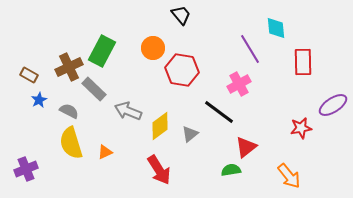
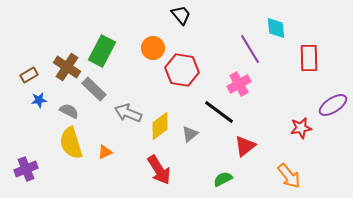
red rectangle: moved 6 px right, 4 px up
brown cross: moved 2 px left; rotated 32 degrees counterclockwise
brown rectangle: rotated 60 degrees counterclockwise
blue star: rotated 21 degrees clockwise
gray arrow: moved 2 px down
red triangle: moved 1 px left, 1 px up
green semicircle: moved 8 px left, 9 px down; rotated 18 degrees counterclockwise
